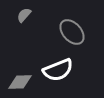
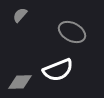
gray semicircle: moved 4 px left
gray ellipse: rotated 20 degrees counterclockwise
